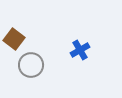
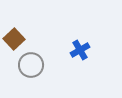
brown square: rotated 10 degrees clockwise
